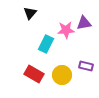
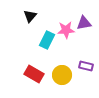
black triangle: moved 3 px down
cyan rectangle: moved 1 px right, 4 px up
